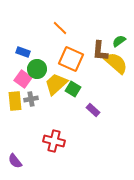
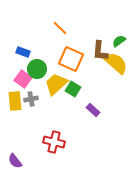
red cross: moved 1 px down
